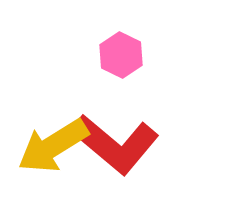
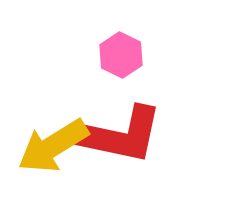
red L-shape: moved 6 px right, 9 px up; rotated 28 degrees counterclockwise
